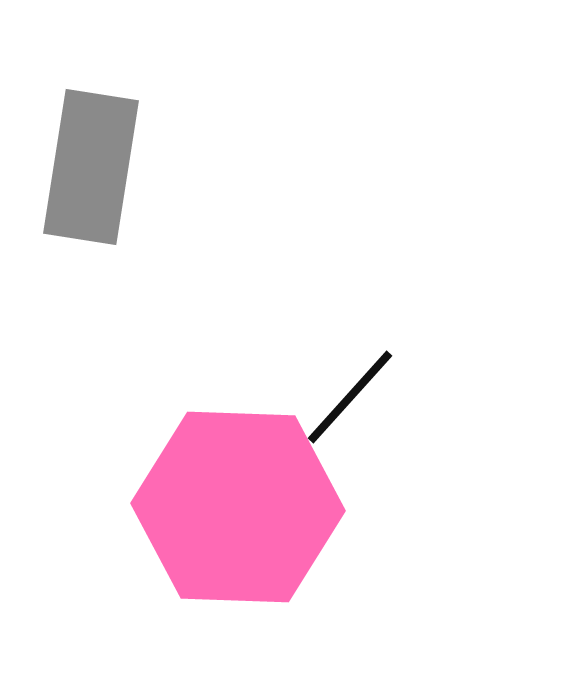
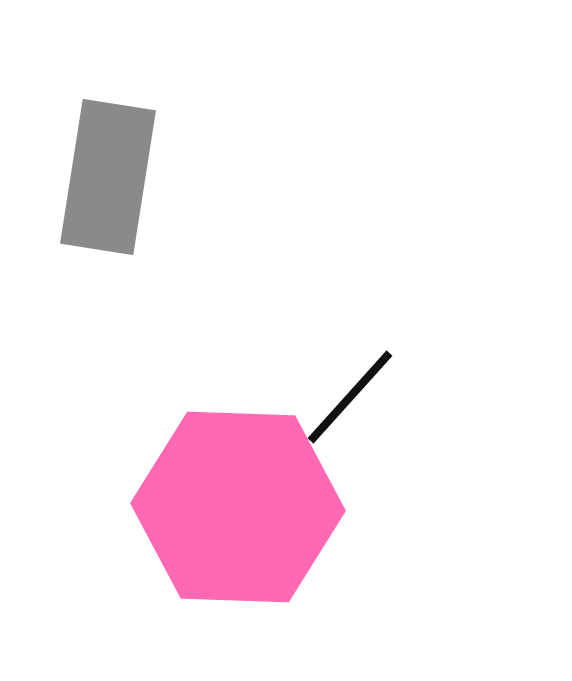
gray rectangle: moved 17 px right, 10 px down
